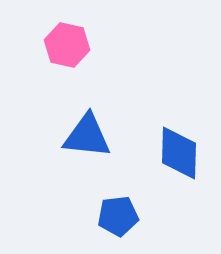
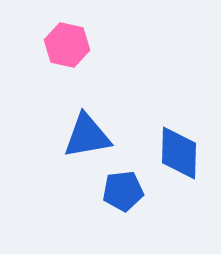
blue triangle: rotated 16 degrees counterclockwise
blue pentagon: moved 5 px right, 25 px up
